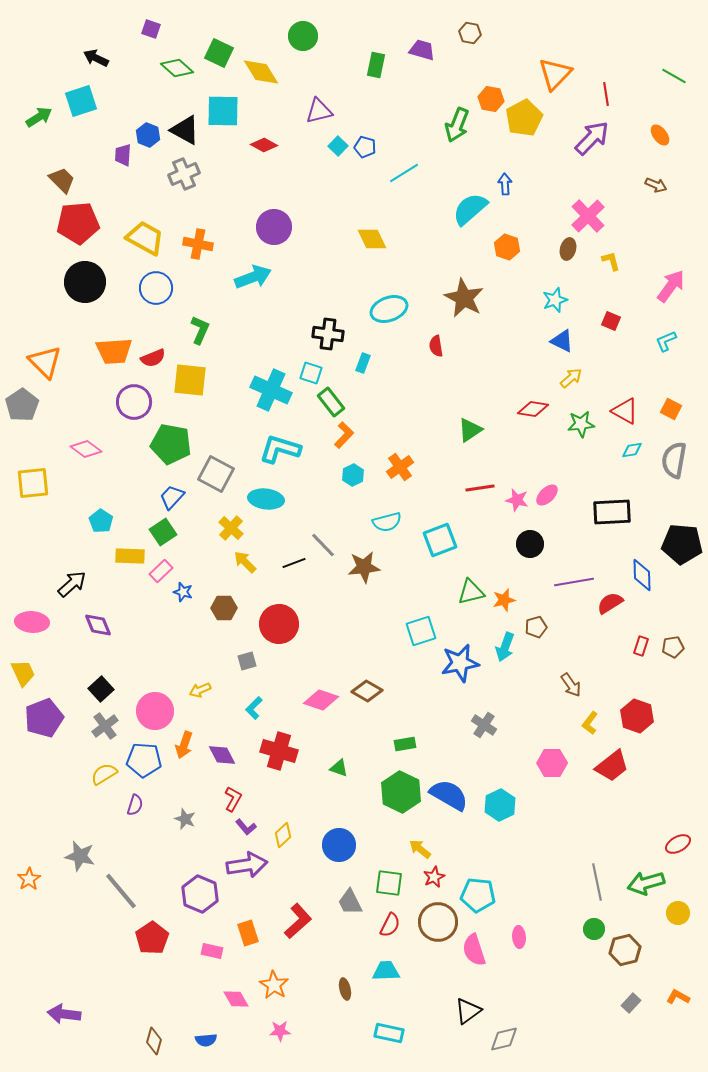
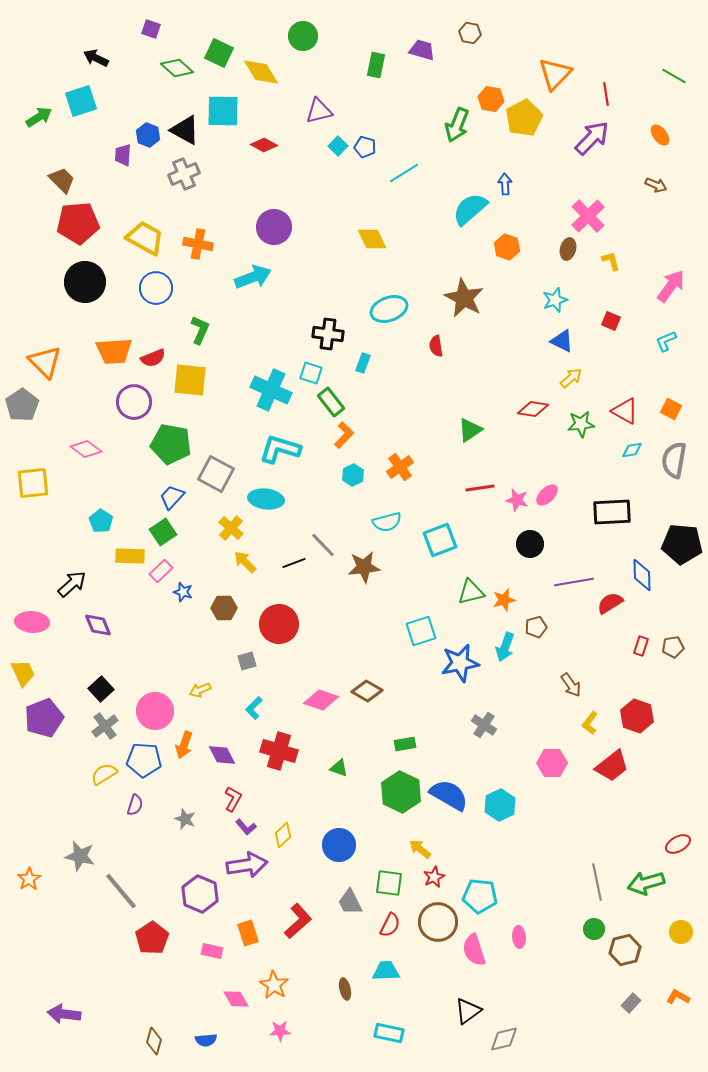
cyan pentagon at (478, 895): moved 2 px right, 1 px down
yellow circle at (678, 913): moved 3 px right, 19 px down
